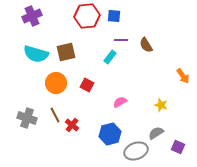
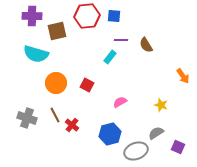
purple cross: rotated 24 degrees clockwise
brown square: moved 9 px left, 21 px up
